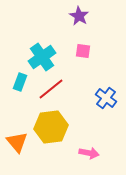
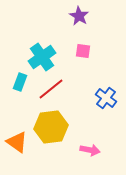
orange triangle: rotated 15 degrees counterclockwise
pink arrow: moved 1 px right, 3 px up
